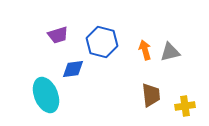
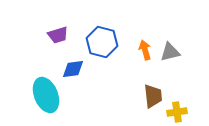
brown trapezoid: moved 2 px right, 1 px down
yellow cross: moved 8 px left, 6 px down
